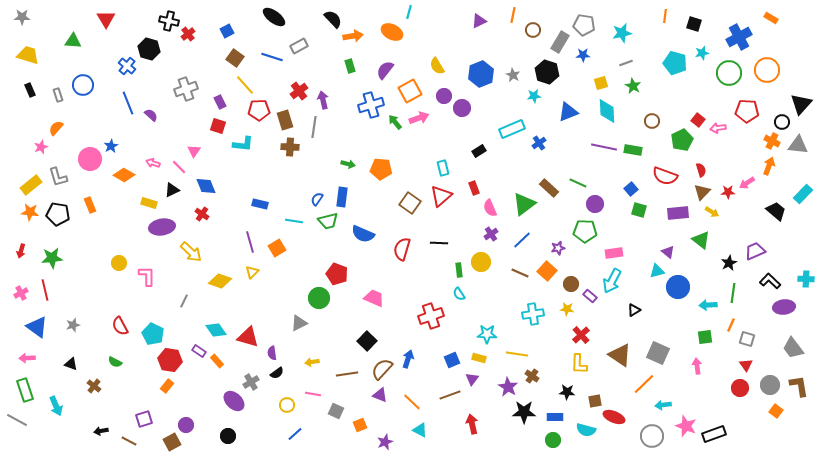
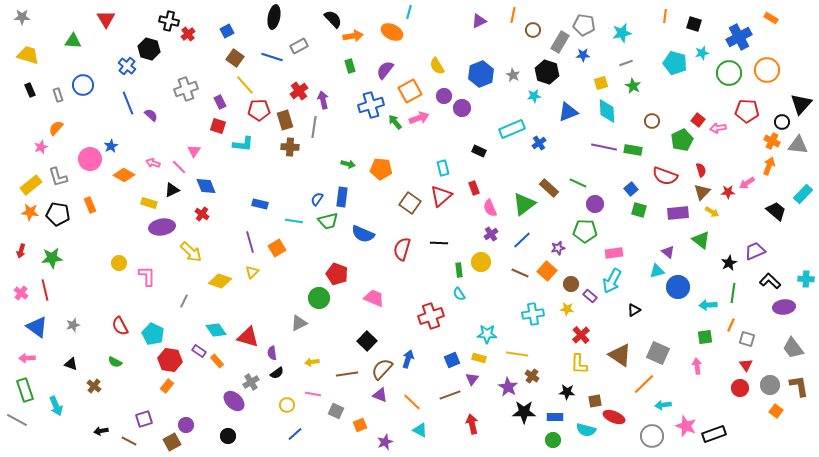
black ellipse at (274, 17): rotated 65 degrees clockwise
black rectangle at (479, 151): rotated 56 degrees clockwise
pink cross at (21, 293): rotated 24 degrees counterclockwise
